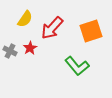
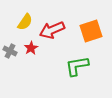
yellow semicircle: moved 3 px down
red arrow: moved 2 px down; rotated 25 degrees clockwise
red star: moved 1 px right
green L-shape: rotated 120 degrees clockwise
